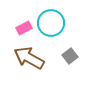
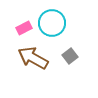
cyan circle: moved 1 px right
brown arrow: moved 4 px right
